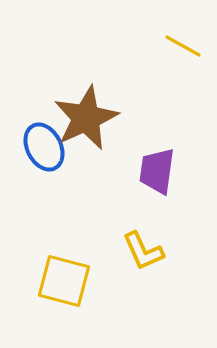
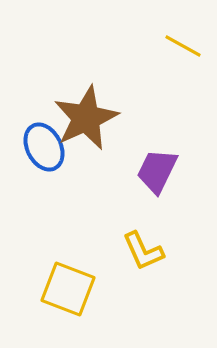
purple trapezoid: rotated 18 degrees clockwise
yellow square: moved 4 px right, 8 px down; rotated 6 degrees clockwise
